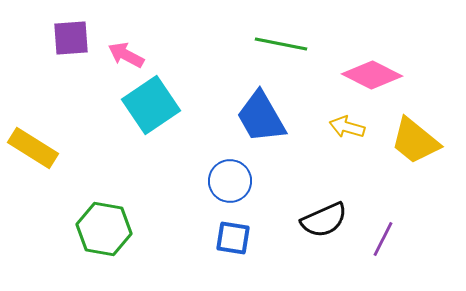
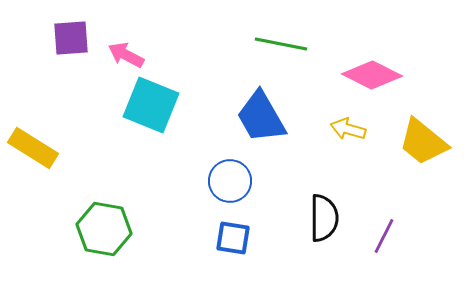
cyan square: rotated 34 degrees counterclockwise
yellow arrow: moved 1 px right, 2 px down
yellow trapezoid: moved 8 px right, 1 px down
black semicircle: moved 2 px up; rotated 66 degrees counterclockwise
purple line: moved 1 px right, 3 px up
